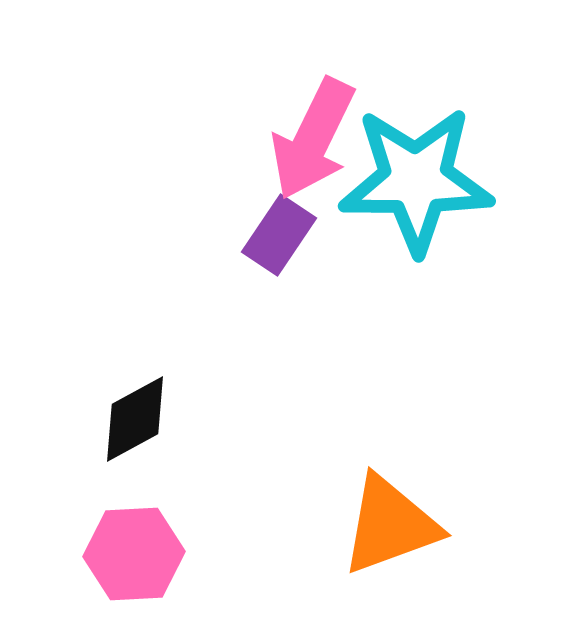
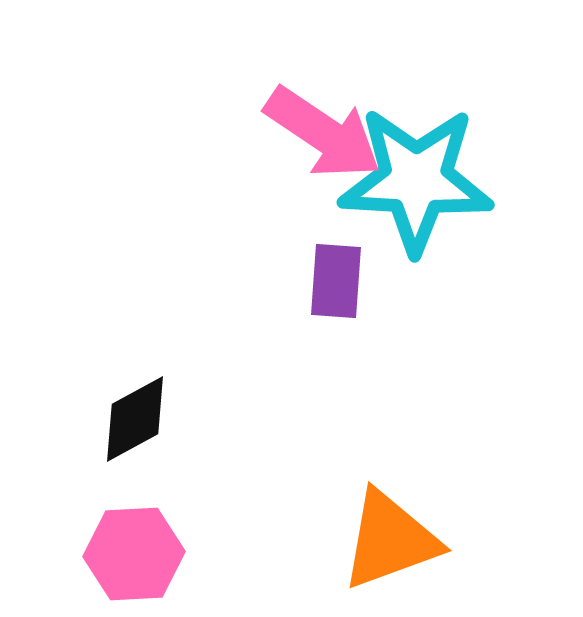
pink arrow: moved 10 px right, 6 px up; rotated 82 degrees counterclockwise
cyan star: rotated 3 degrees clockwise
purple rectangle: moved 57 px right, 46 px down; rotated 30 degrees counterclockwise
orange triangle: moved 15 px down
